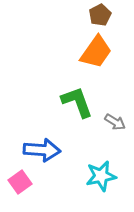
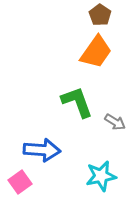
brown pentagon: rotated 10 degrees counterclockwise
